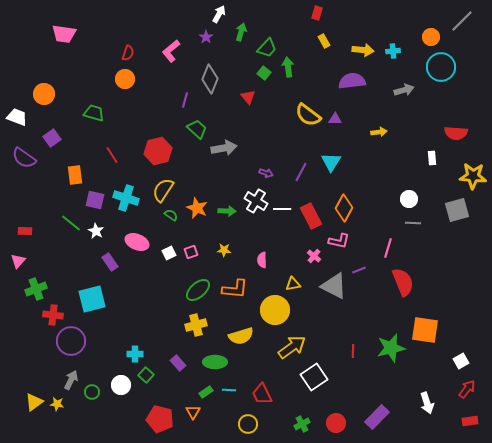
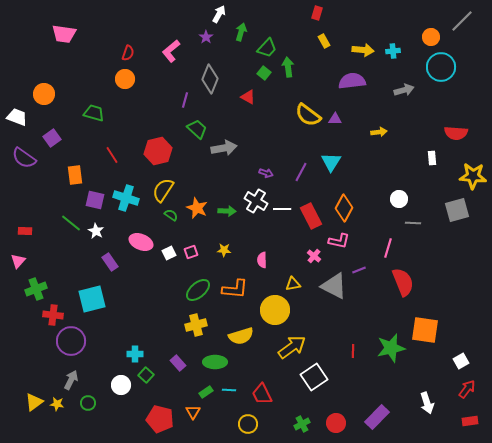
red triangle at (248, 97): rotated 21 degrees counterclockwise
white circle at (409, 199): moved 10 px left
pink ellipse at (137, 242): moved 4 px right
green circle at (92, 392): moved 4 px left, 11 px down
